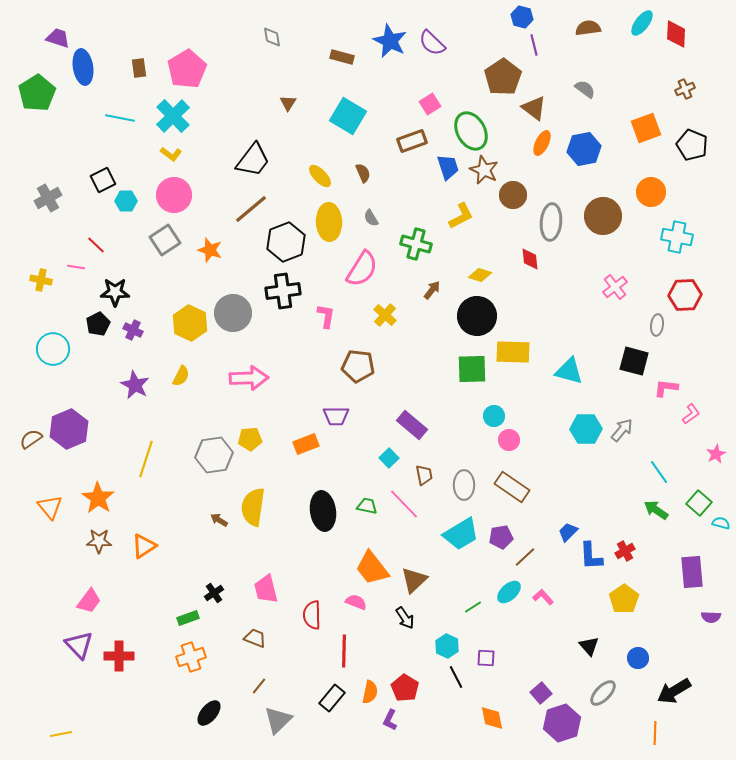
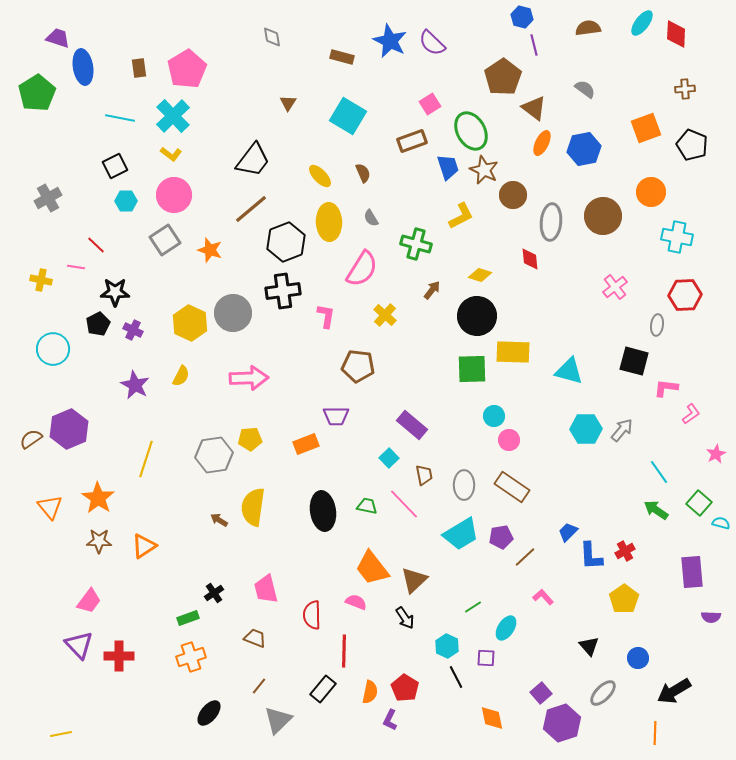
brown cross at (685, 89): rotated 18 degrees clockwise
black square at (103, 180): moved 12 px right, 14 px up
cyan ellipse at (509, 592): moved 3 px left, 36 px down; rotated 15 degrees counterclockwise
black rectangle at (332, 698): moved 9 px left, 9 px up
